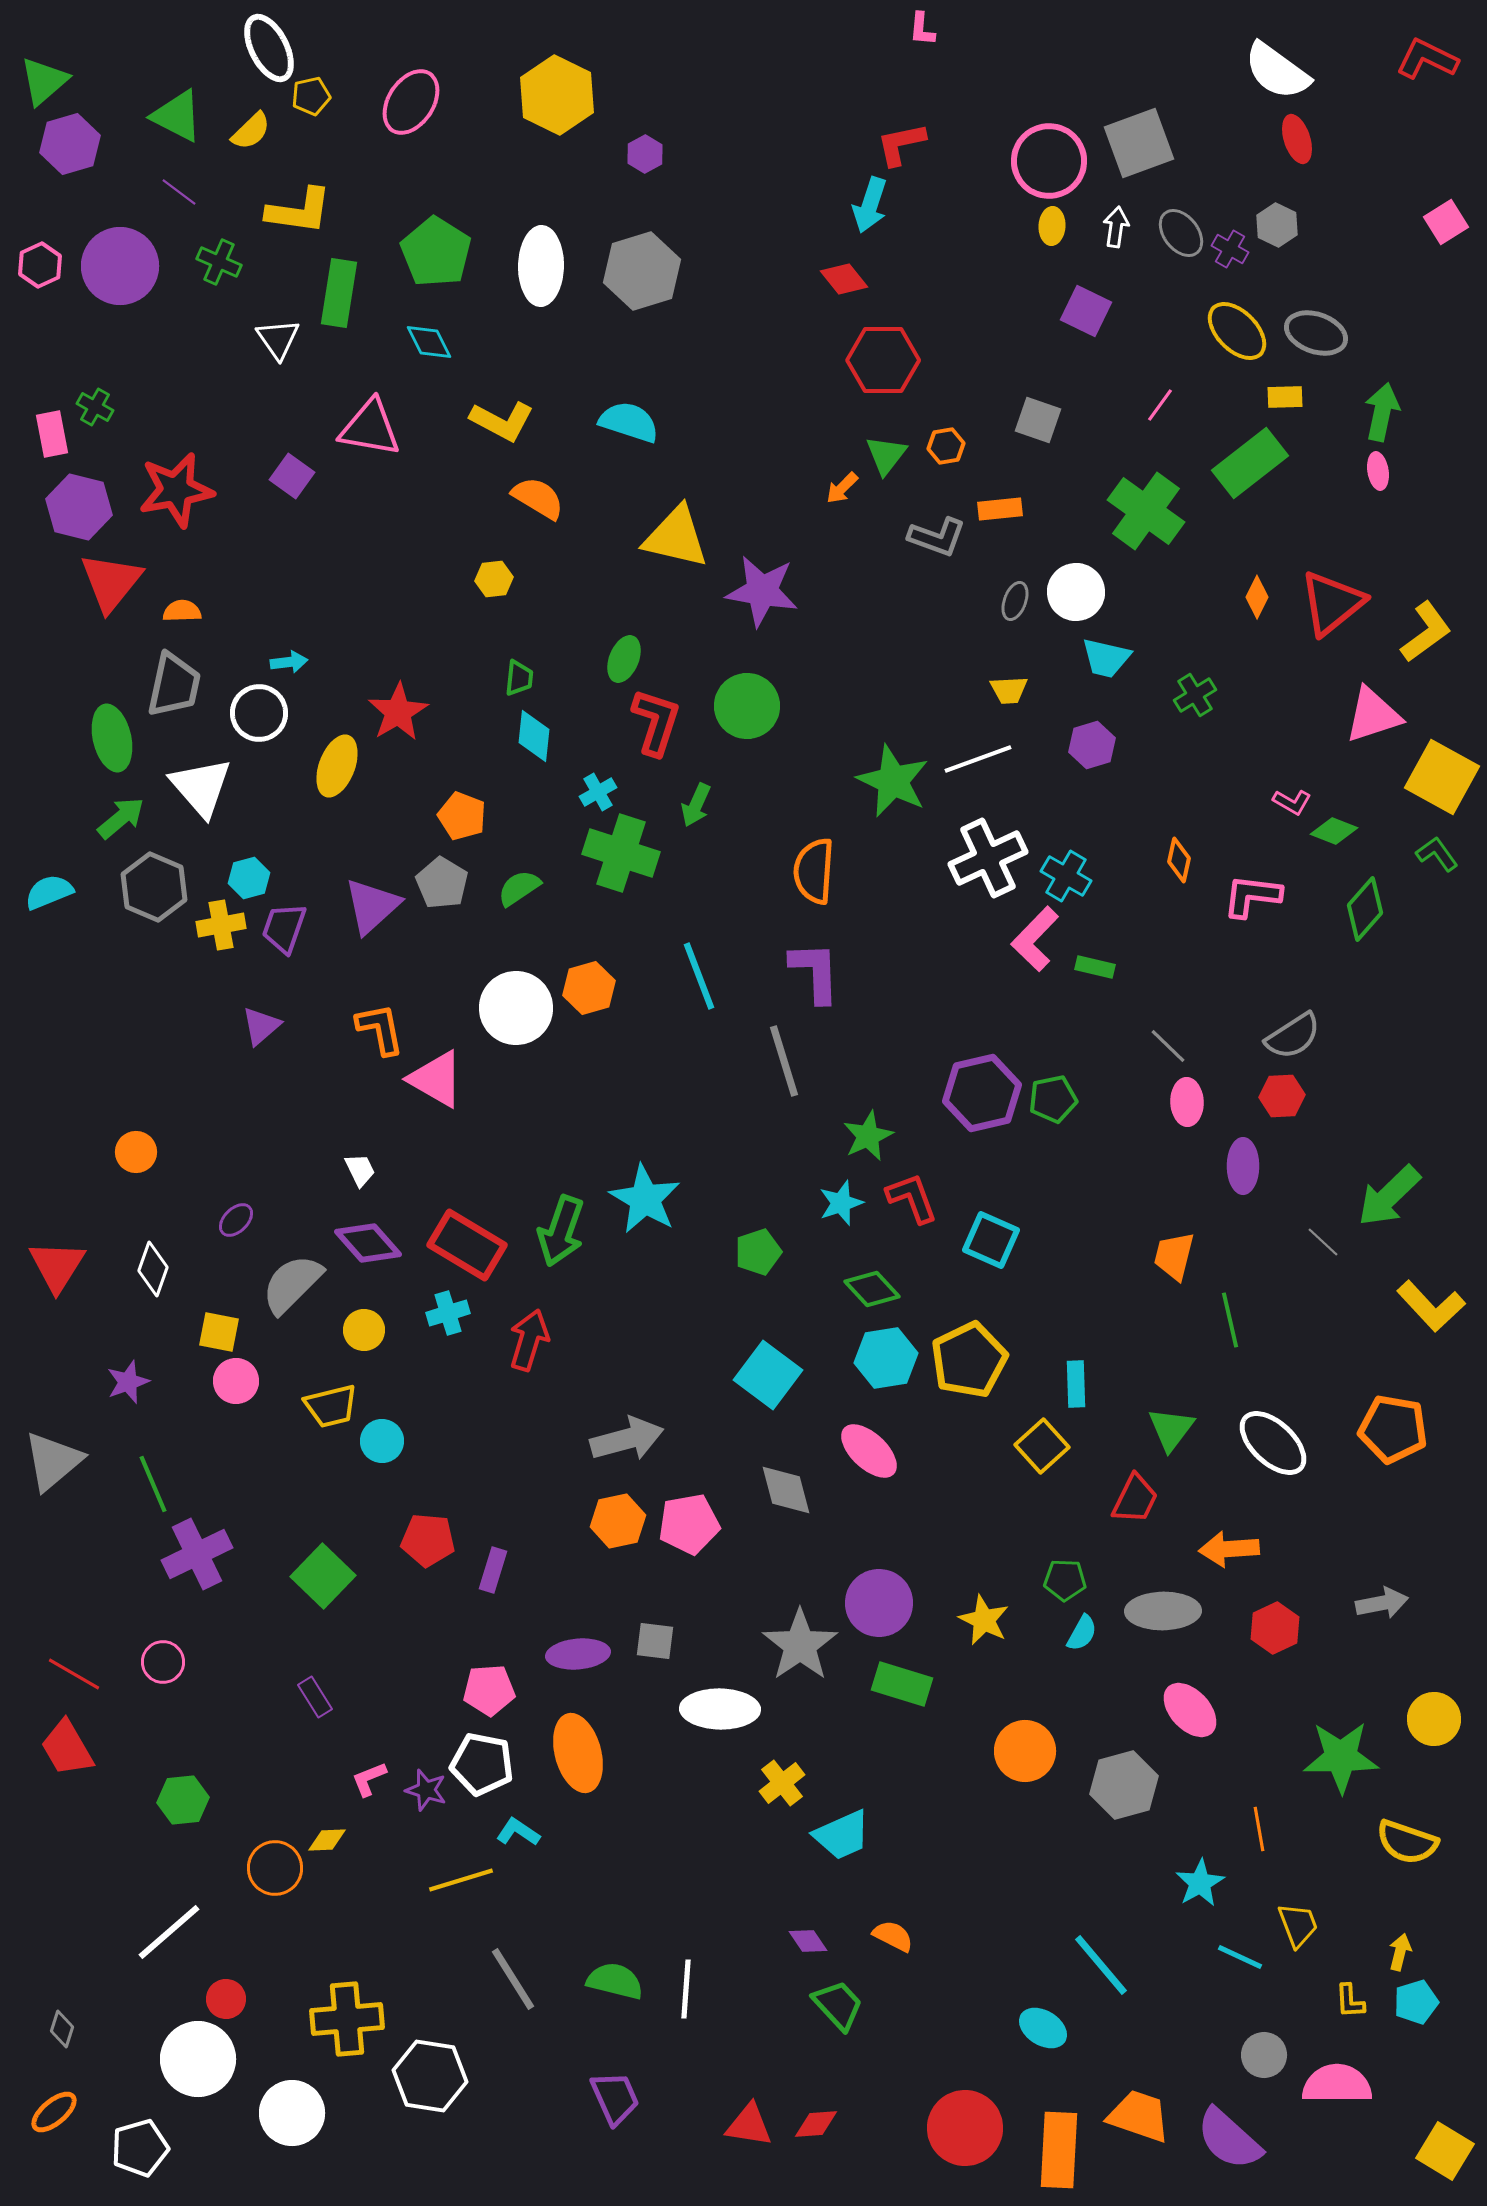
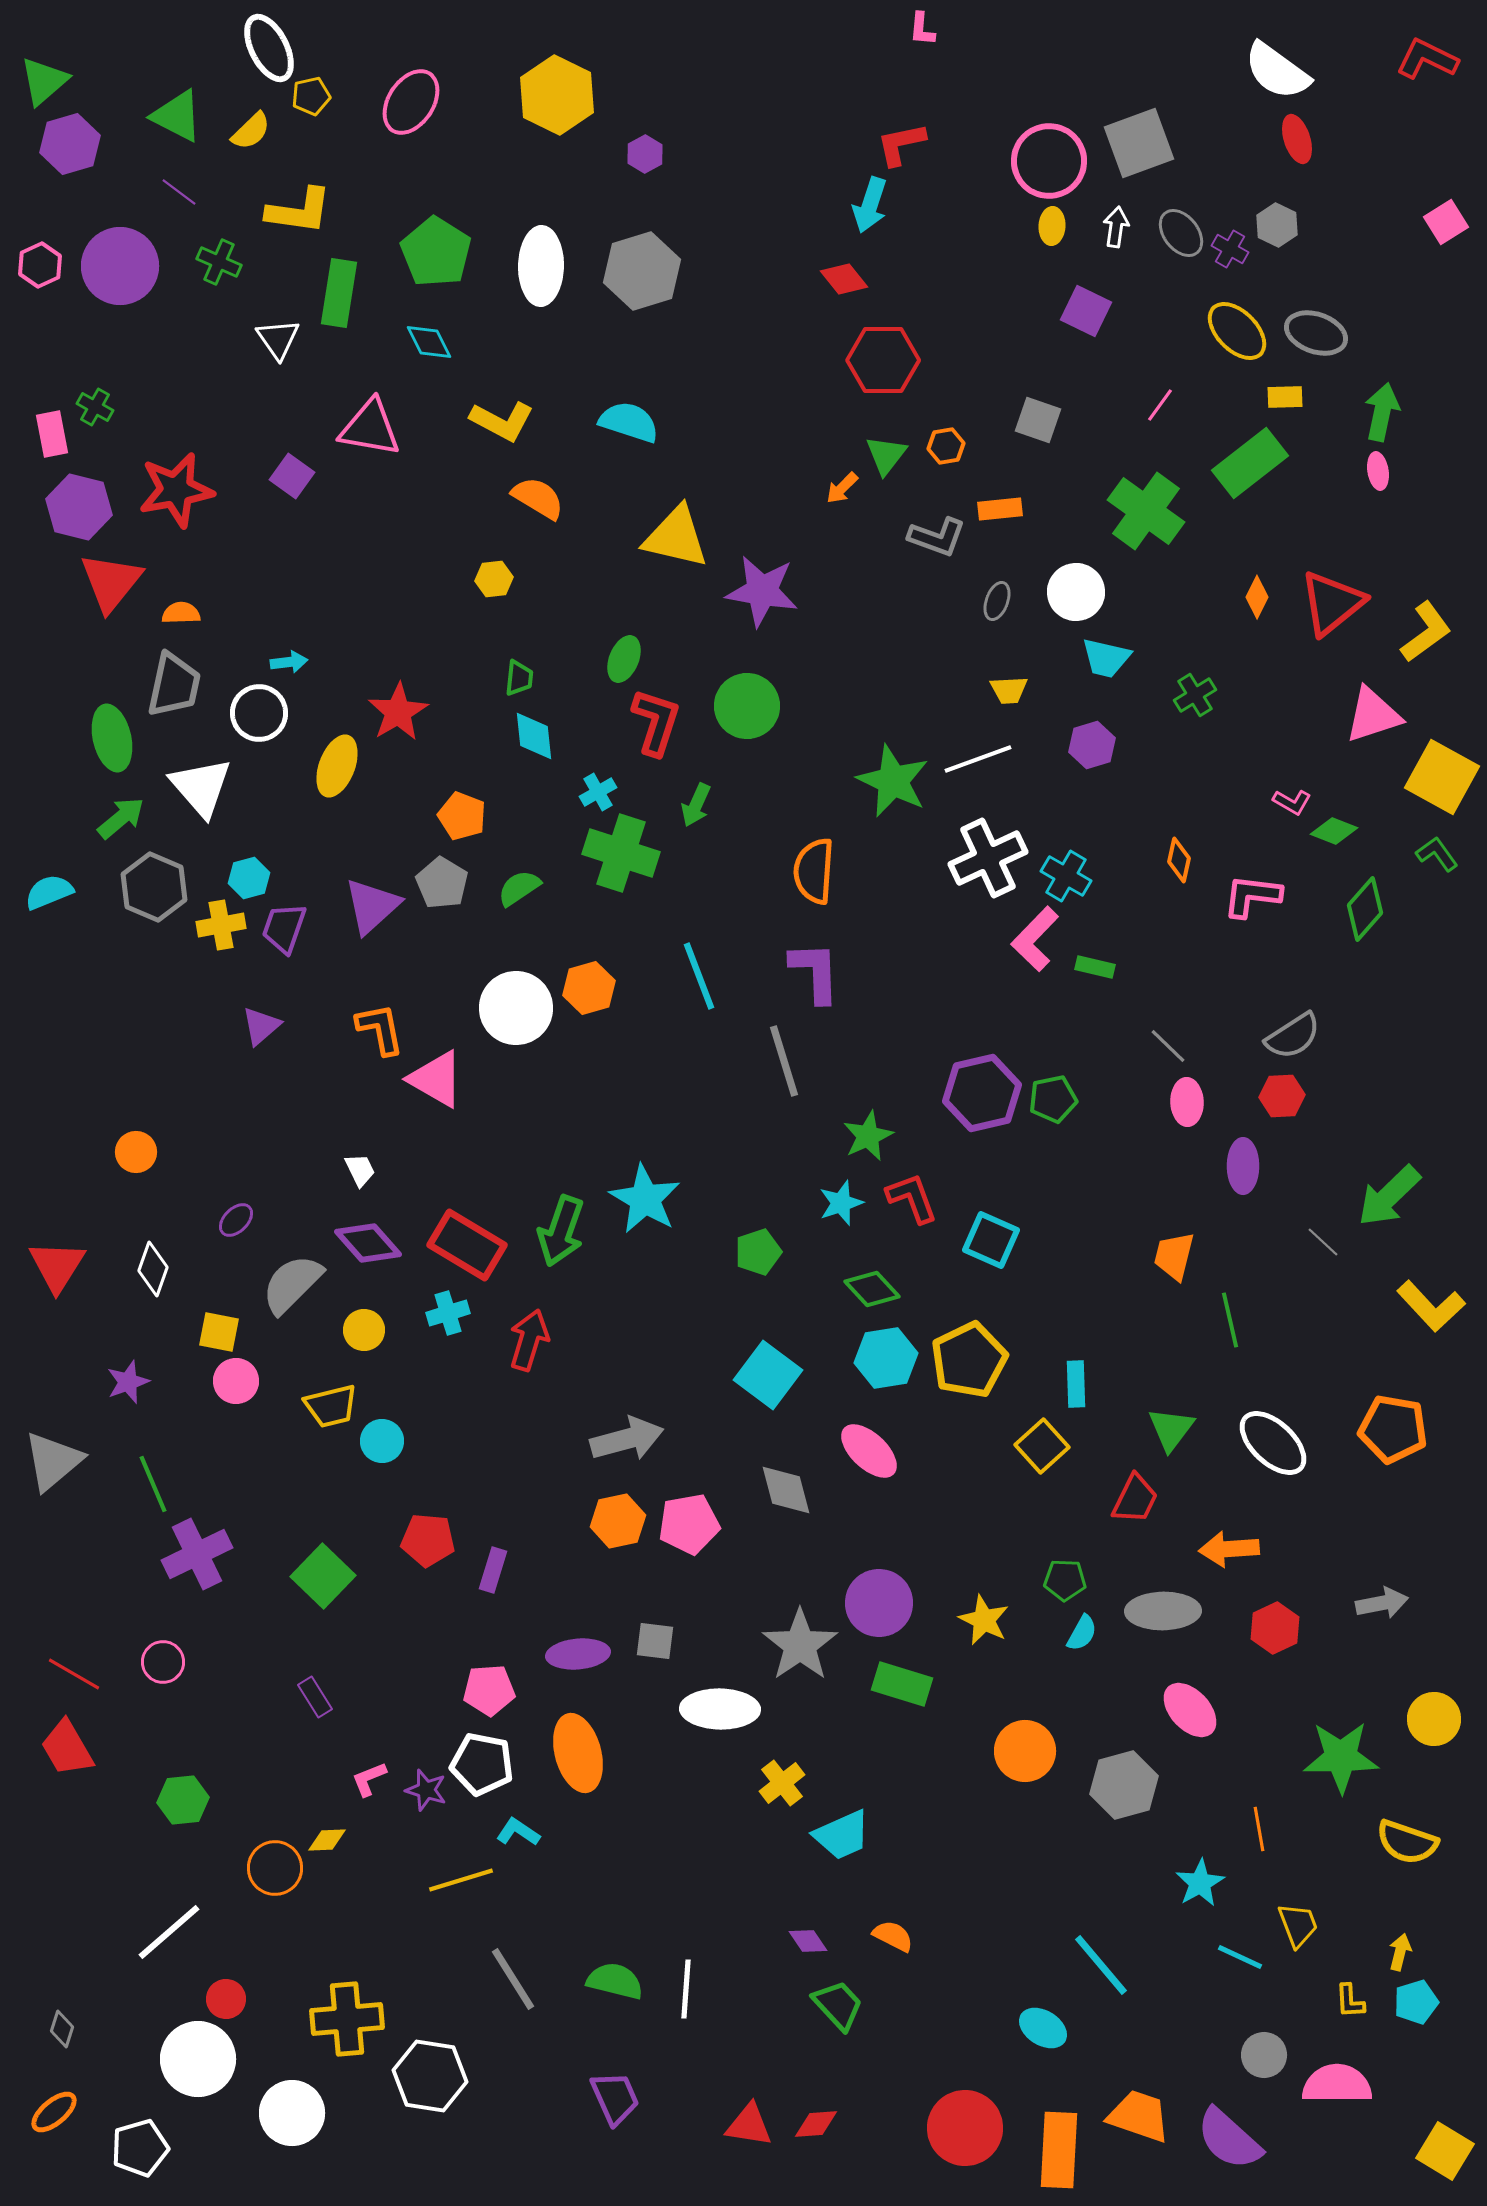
gray ellipse at (1015, 601): moved 18 px left
orange semicircle at (182, 611): moved 1 px left, 2 px down
cyan diamond at (534, 736): rotated 12 degrees counterclockwise
